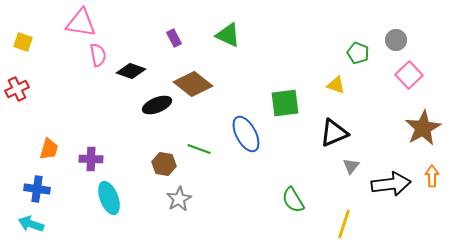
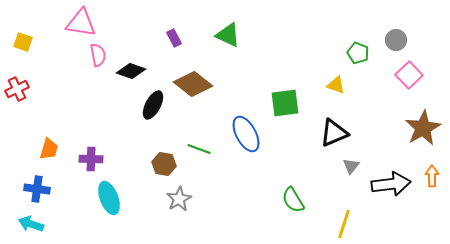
black ellipse: moved 4 px left; rotated 40 degrees counterclockwise
